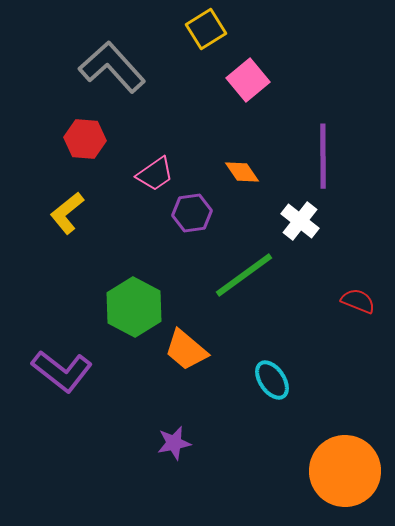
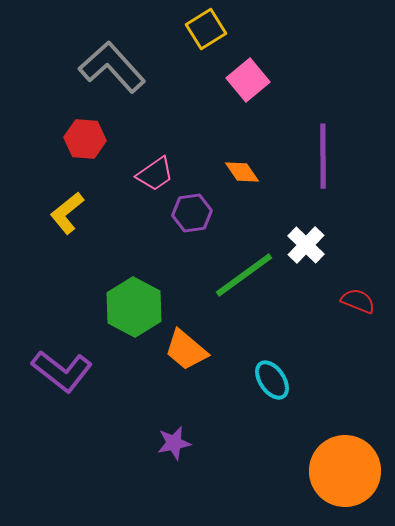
white cross: moved 6 px right, 24 px down; rotated 6 degrees clockwise
